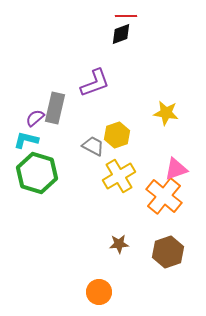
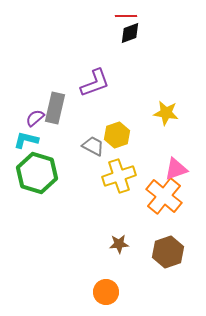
black diamond: moved 9 px right, 1 px up
yellow cross: rotated 12 degrees clockwise
orange circle: moved 7 px right
